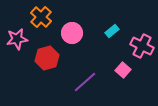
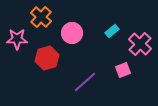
pink star: rotated 10 degrees clockwise
pink cross: moved 2 px left, 2 px up; rotated 15 degrees clockwise
pink square: rotated 28 degrees clockwise
